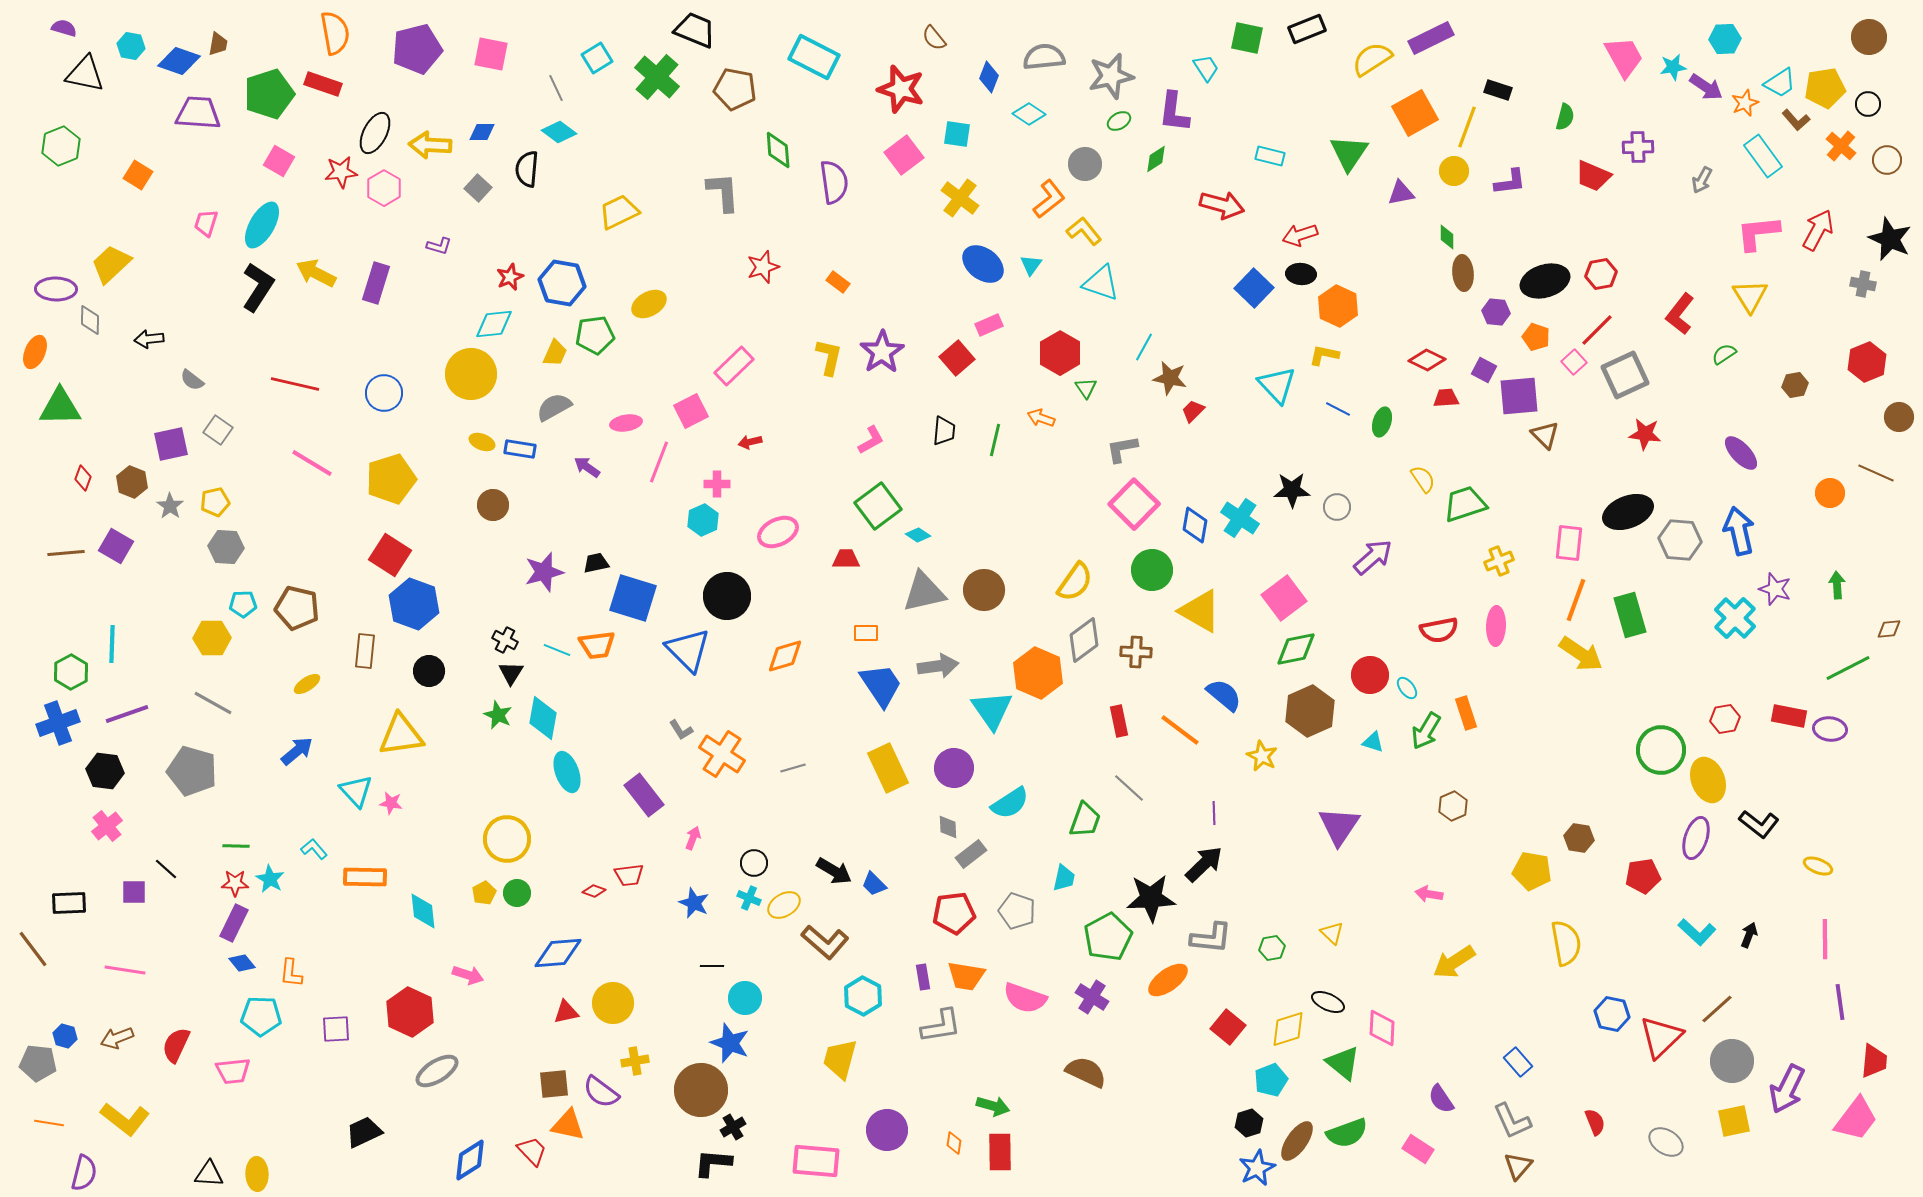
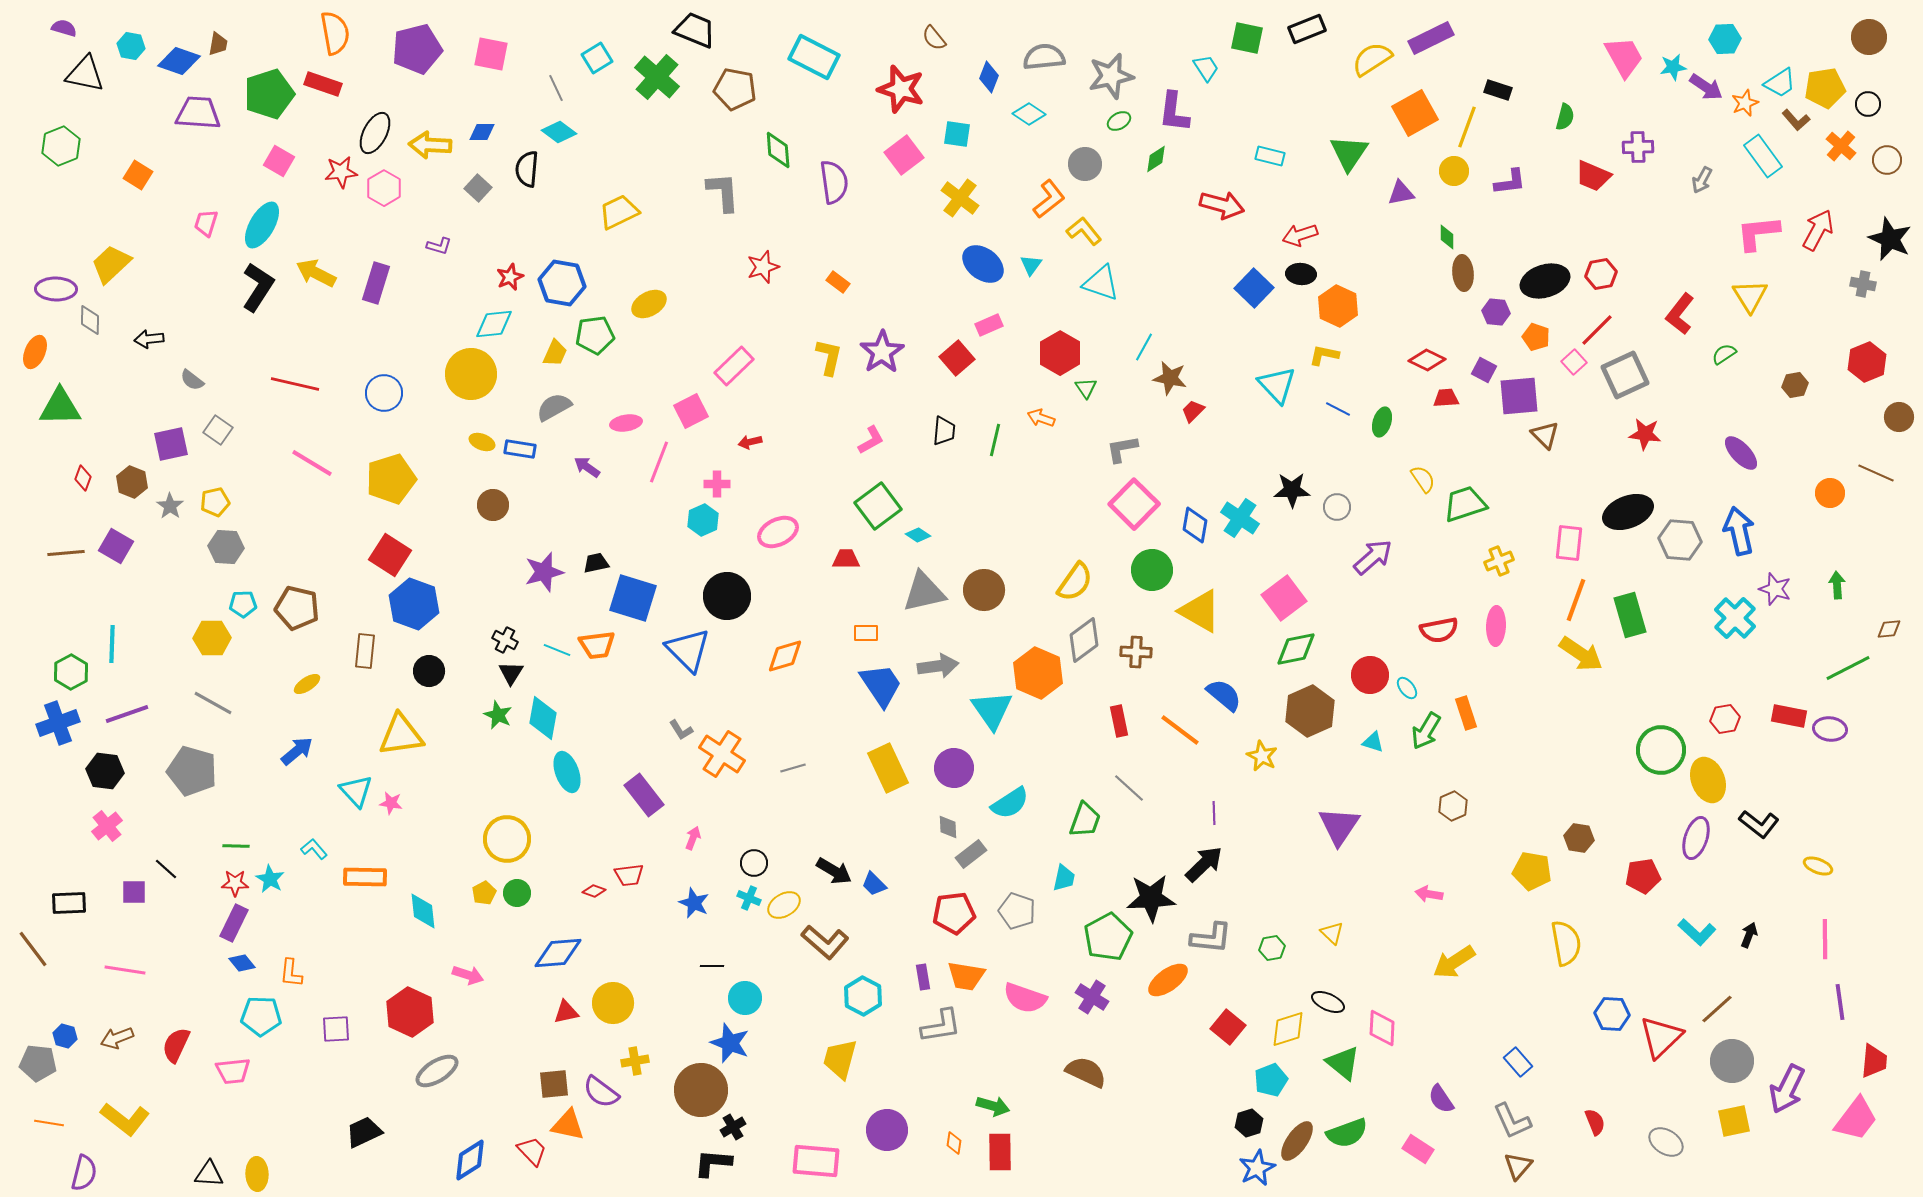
blue hexagon at (1612, 1014): rotated 8 degrees counterclockwise
